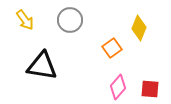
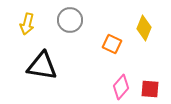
yellow arrow: moved 2 px right, 4 px down; rotated 50 degrees clockwise
yellow diamond: moved 5 px right
orange square: moved 4 px up; rotated 30 degrees counterclockwise
pink diamond: moved 3 px right
